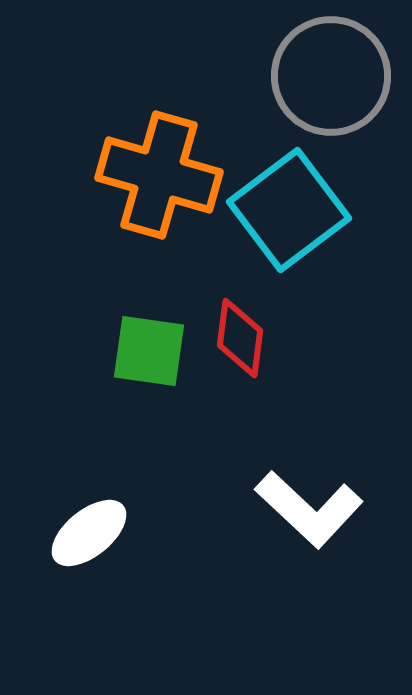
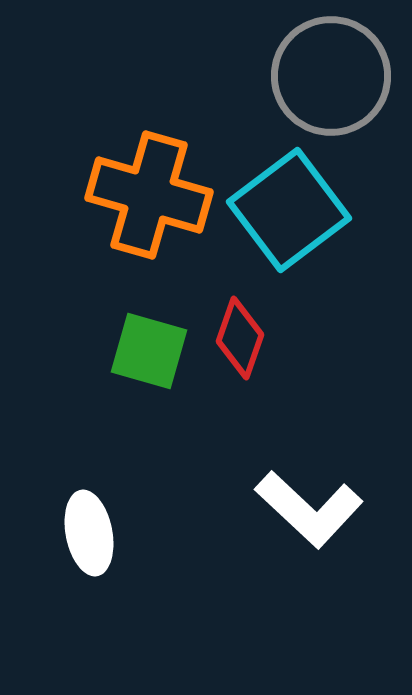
orange cross: moved 10 px left, 20 px down
red diamond: rotated 12 degrees clockwise
green square: rotated 8 degrees clockwise
white ellipse: rotated 62 degrees counterclockwise
